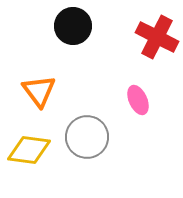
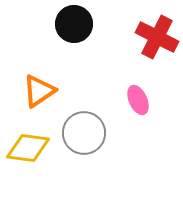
black circle: moved 1 px right, 2 px up
orange triangle: rotated 33 degrees clockwise
gray circle: moved 3 px left, 4 px up
yellow diamond: moved 1 px left, 2 px up
